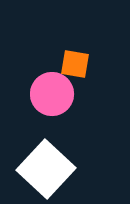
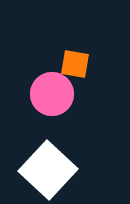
white square: moved 2 px right, 1 px down
